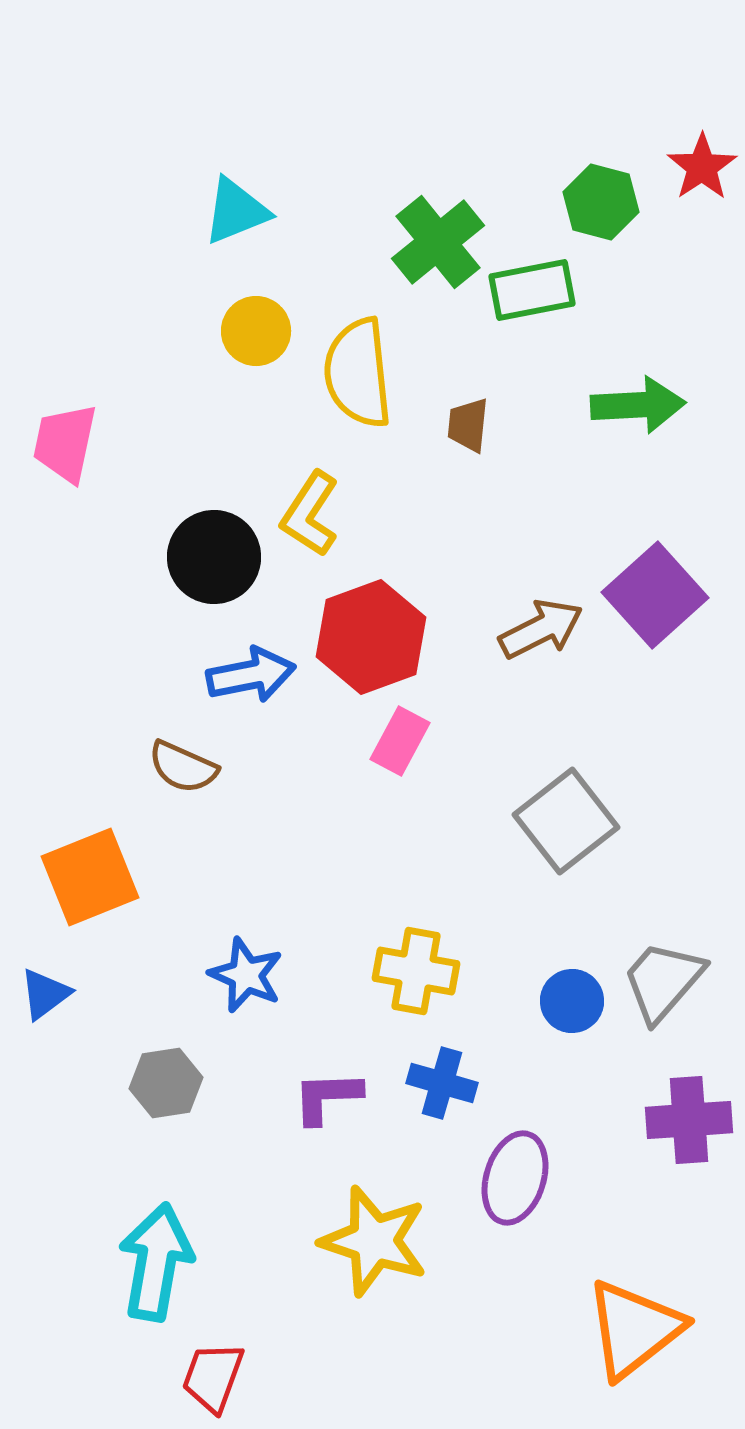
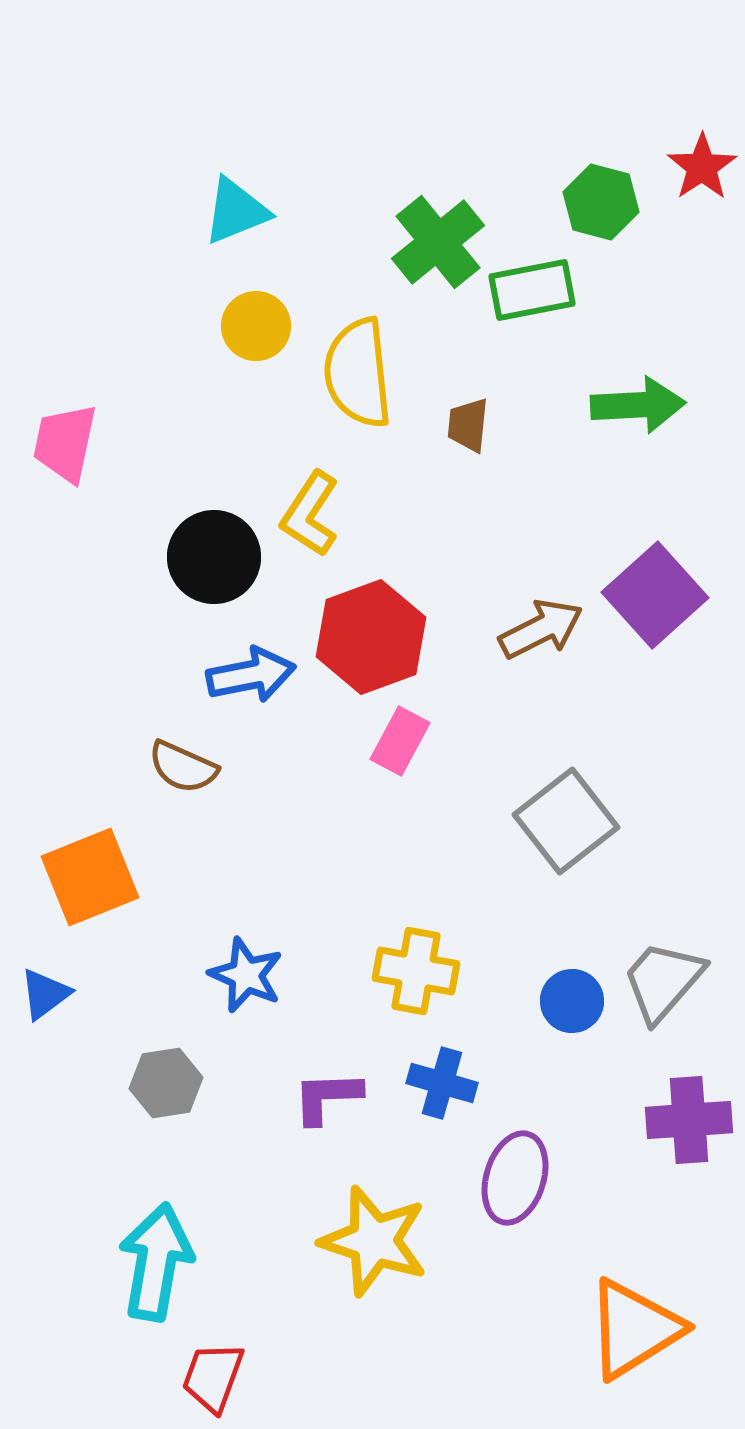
yellow circle: moved 5 px up
orange triangle: rotated 6 degrees clockwise
